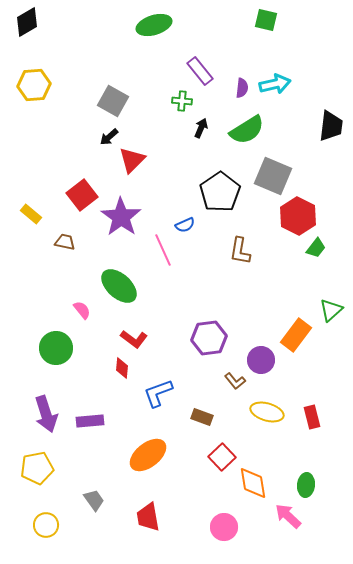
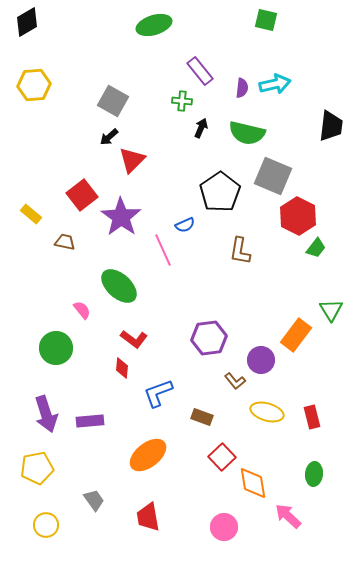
green semicircle at (247, 130): moved 3 px down; rotated 45 degrees clockwise
green triangle at (331, 310): rotated 20 degrees counterclockwise
green ellipse at (306, 485): moved 8 px right, 11 px up
